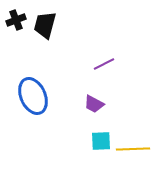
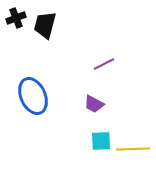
black cross: moved 2 px up
